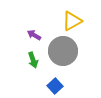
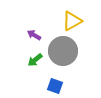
green arrow: moved 2 px right; rotated 70 degrees clockwise
blue square: rotated 28 degrees counterclockwise
